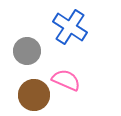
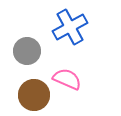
blue cross: rotated 28 degrees clockwise
pink semicircle: moved 1 px right, 1 px up
